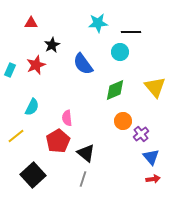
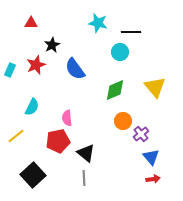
cyan star: rotated 18 degrees clockwise
blue semicircle: moved 8 px left, 5 px down
red pentagon: rotated 20 degrees clockwise
gray line: moved 1 px right, 1 px up; rotated 21 degrees counterclockwise
